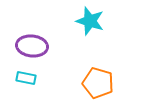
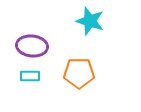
cyan rectangle: moved 4 px right, 2 px up; rotated 12 degrees counterclockwise
orange pentagon: moved 19 px left, 10 px up; rotated 16 degrees counterclockwise
